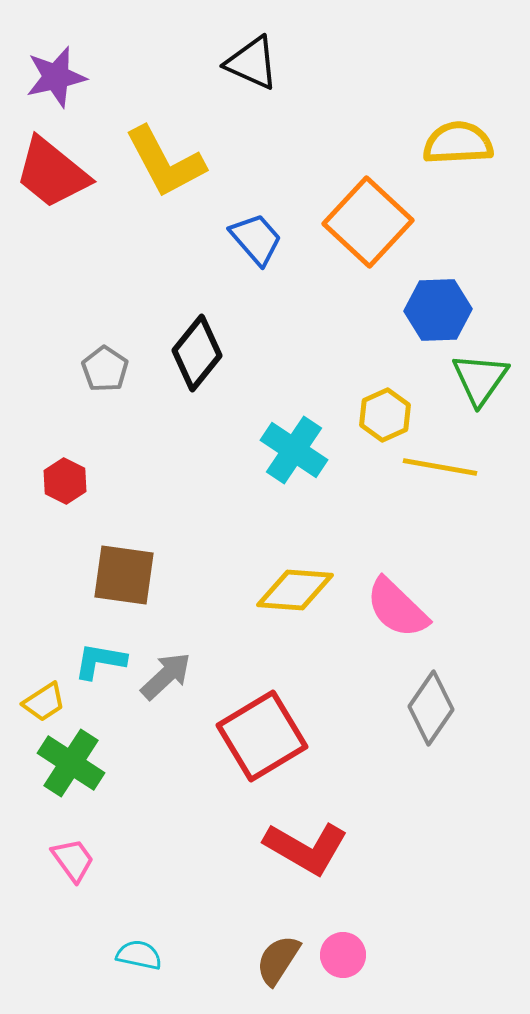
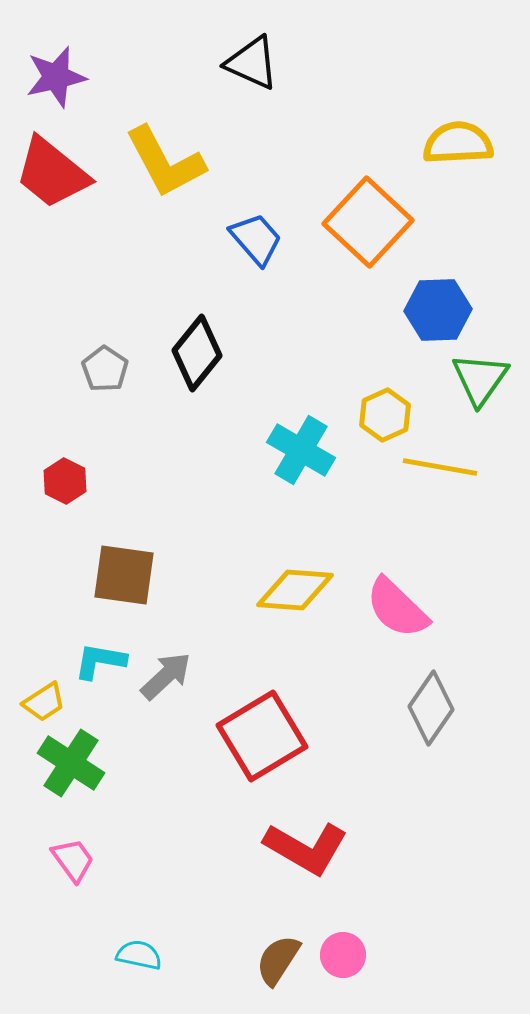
cyan cross: moved 7 px right; rotated 4 degrees counterclockwise
